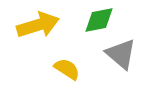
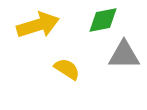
green diamond: moved 4 px right
gray triangle: moved 3 px right, 1 px down; rotated 40 degrees counterclockwise
